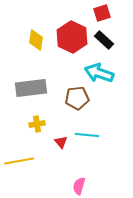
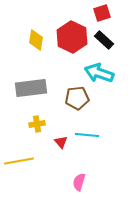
pink semicircle: moved 4 px up
